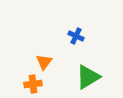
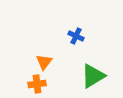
green triangle: moved 5 px right, 1 px up
orange cross: moved 4 px right
